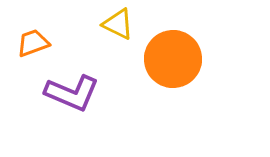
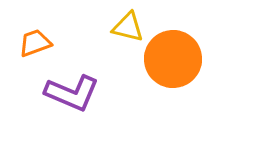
yellow triangle: moved 10 px right, 3 px down; rotated 12 degrees counterclockwise
orange trapezoid: moved 2 px right
